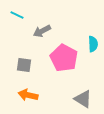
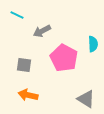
gray triangle: moved 3 px right
